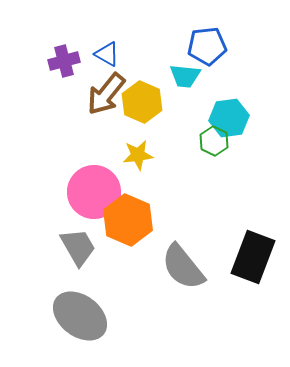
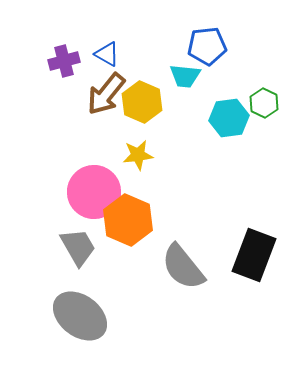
green hexagon: moved 50 px right, 38 px up
black rectangle: moved 1 px right, 2 px up
